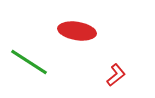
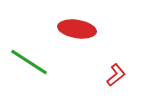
red ellipse: moved 2 px up
